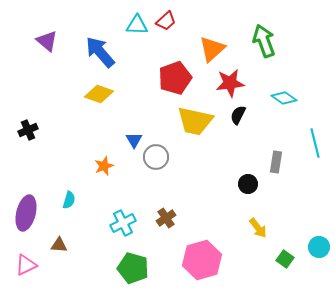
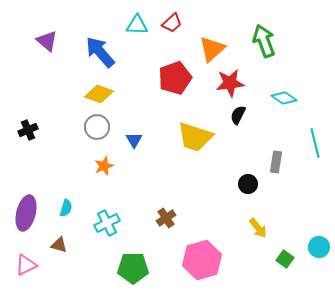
red trapezoid: moved 6 px right, 2 px down
yellow trapezoid: moved 16 px down; rotated 6 degrees clockwise
gray circle: moved 59 px left, 30 px up
cyan semicircle: moved 3 px left, 8 px down
cyan cross: moved 16 px left
brown triangle: rotated 12 degrees clockwise
green pentagon: rotated 16 degrees counterclockwise
